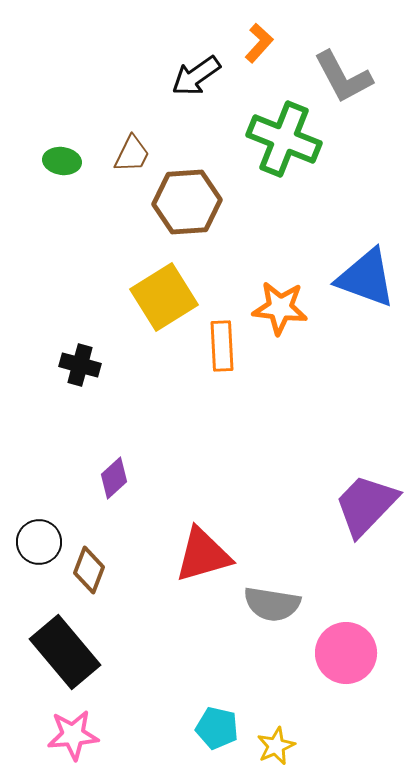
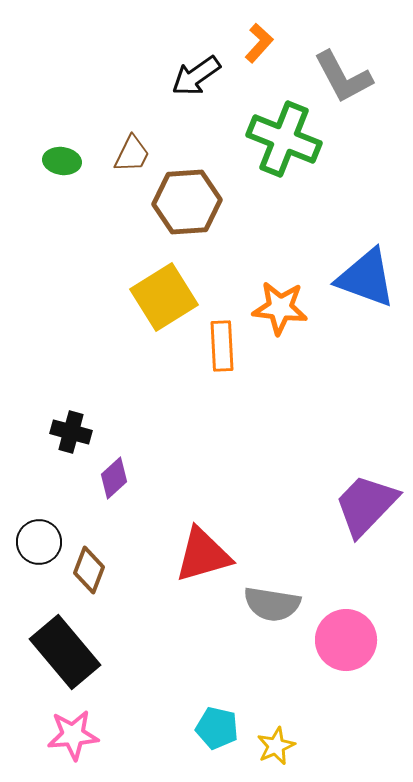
black cross: moved 9 px left, 67 px down
pink circle: moved 13 px up
